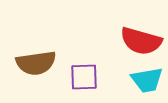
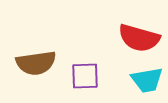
red semicircle: moved 2 px left, 3 px up
purple square: moved 1 px right, 1 px up
